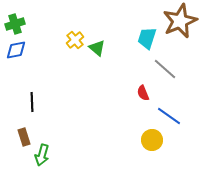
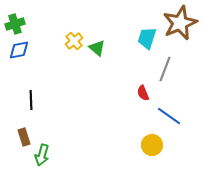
brown star: moved 2 px down
yellow cross: moved 1 px left, 1 px down
blue diamond: moved 3 px right
gray line: rotated 70 degrees clockwise
black line: moved 1 px left, 2 px up
yellow circle: moved 5 px down
